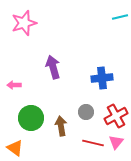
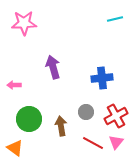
cyan line: moved 5 px left, 2 px down
pink star: rotated 15 degrees clockwise
green circle: moved 2 px left, 1 px down
red line: rotated 15 degrees clockwise
